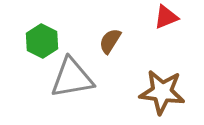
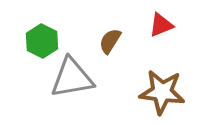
red triangle: moved 5 px left, 8 px down
